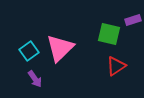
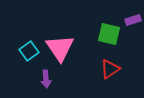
pink triangle: rotated 20 degrees counterclockwise
red triangle: moved 6 px left, 3 px down
purple arrow: moved 11 px right; rotated 30 degrees clockwise
